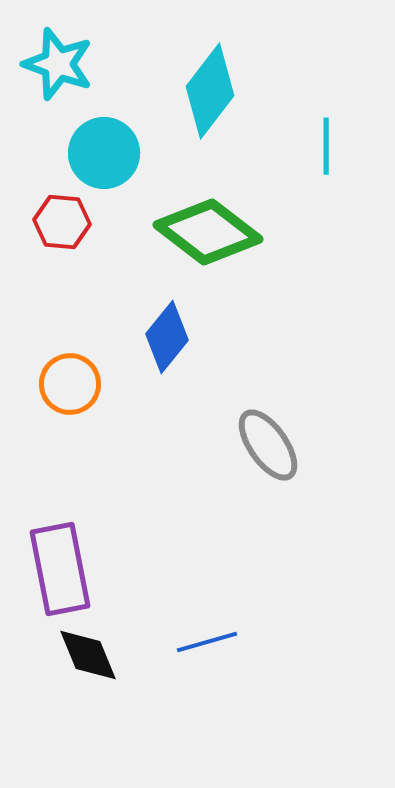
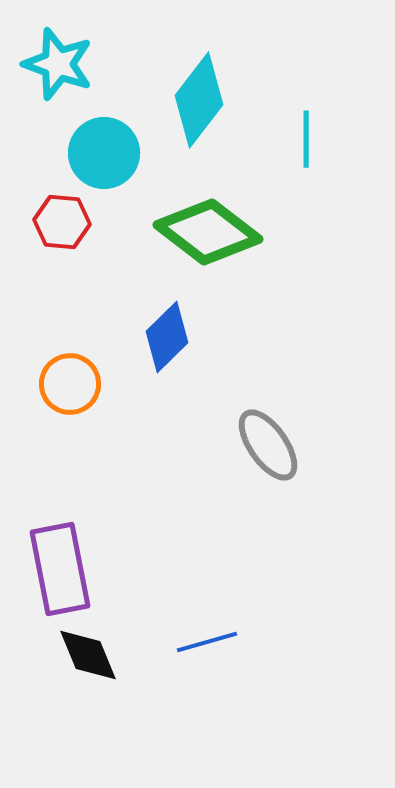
cyan diamond: moved 11 px left, 9 px down
cyan line: moved 20 px left, 7 px up
blue diamond: rotated 6 degrees clockwise
